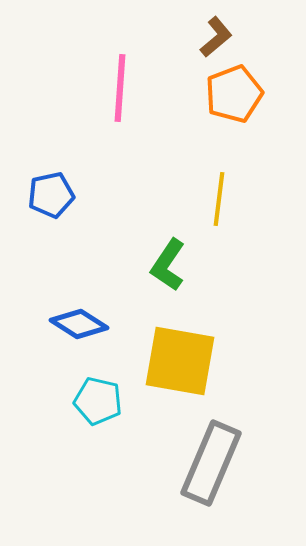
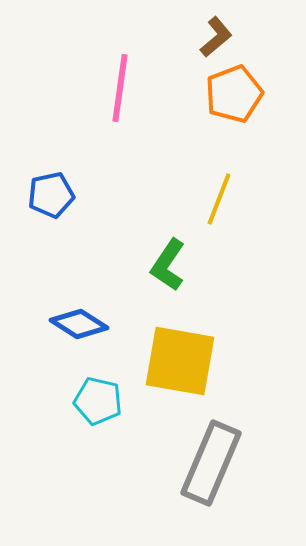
pink line: rotated 4 degrees clockwise
yellow line: rotated 14 degrees clockwise
